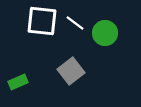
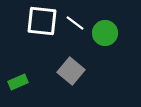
gray square: rotated 12 degrees counterclockwise
